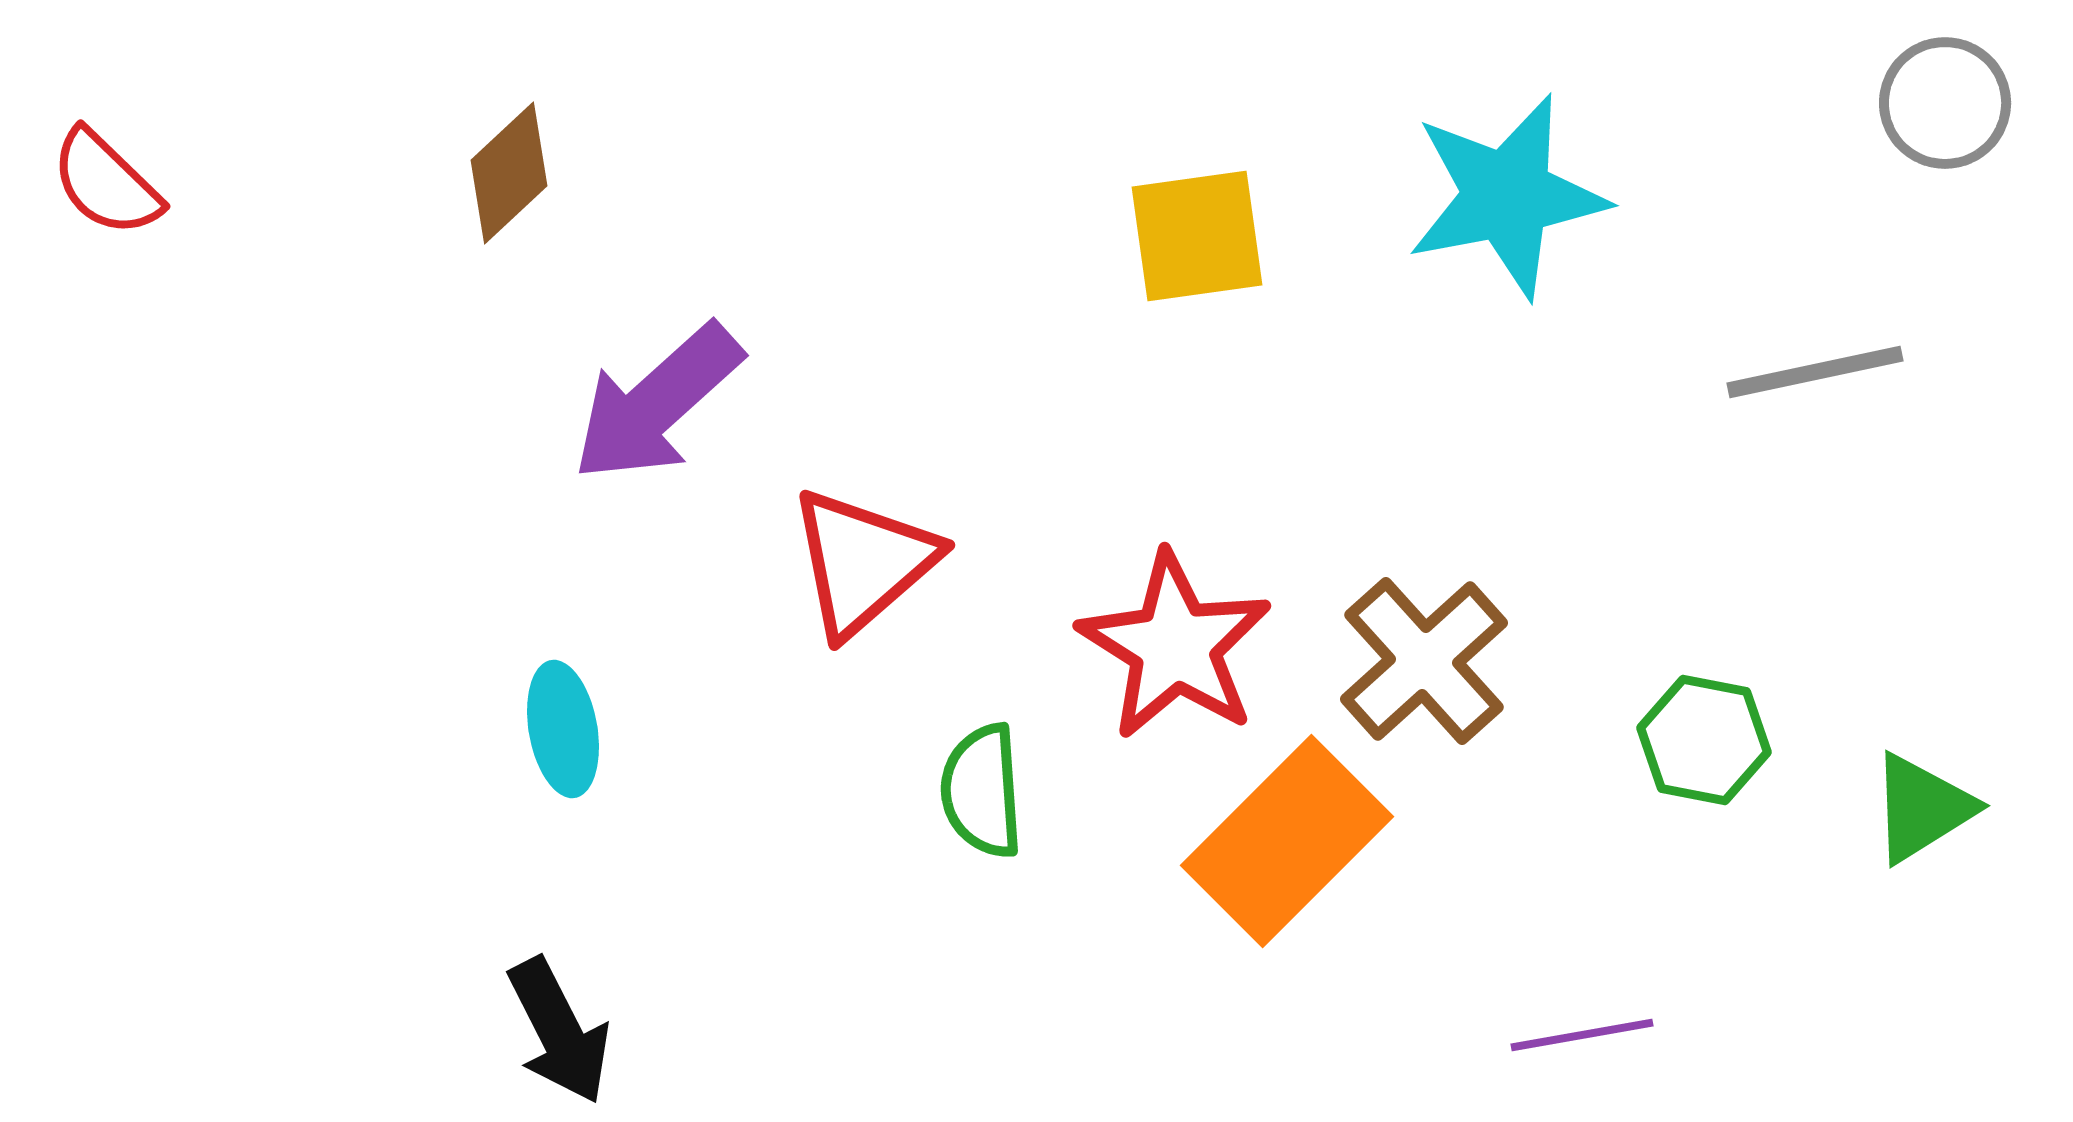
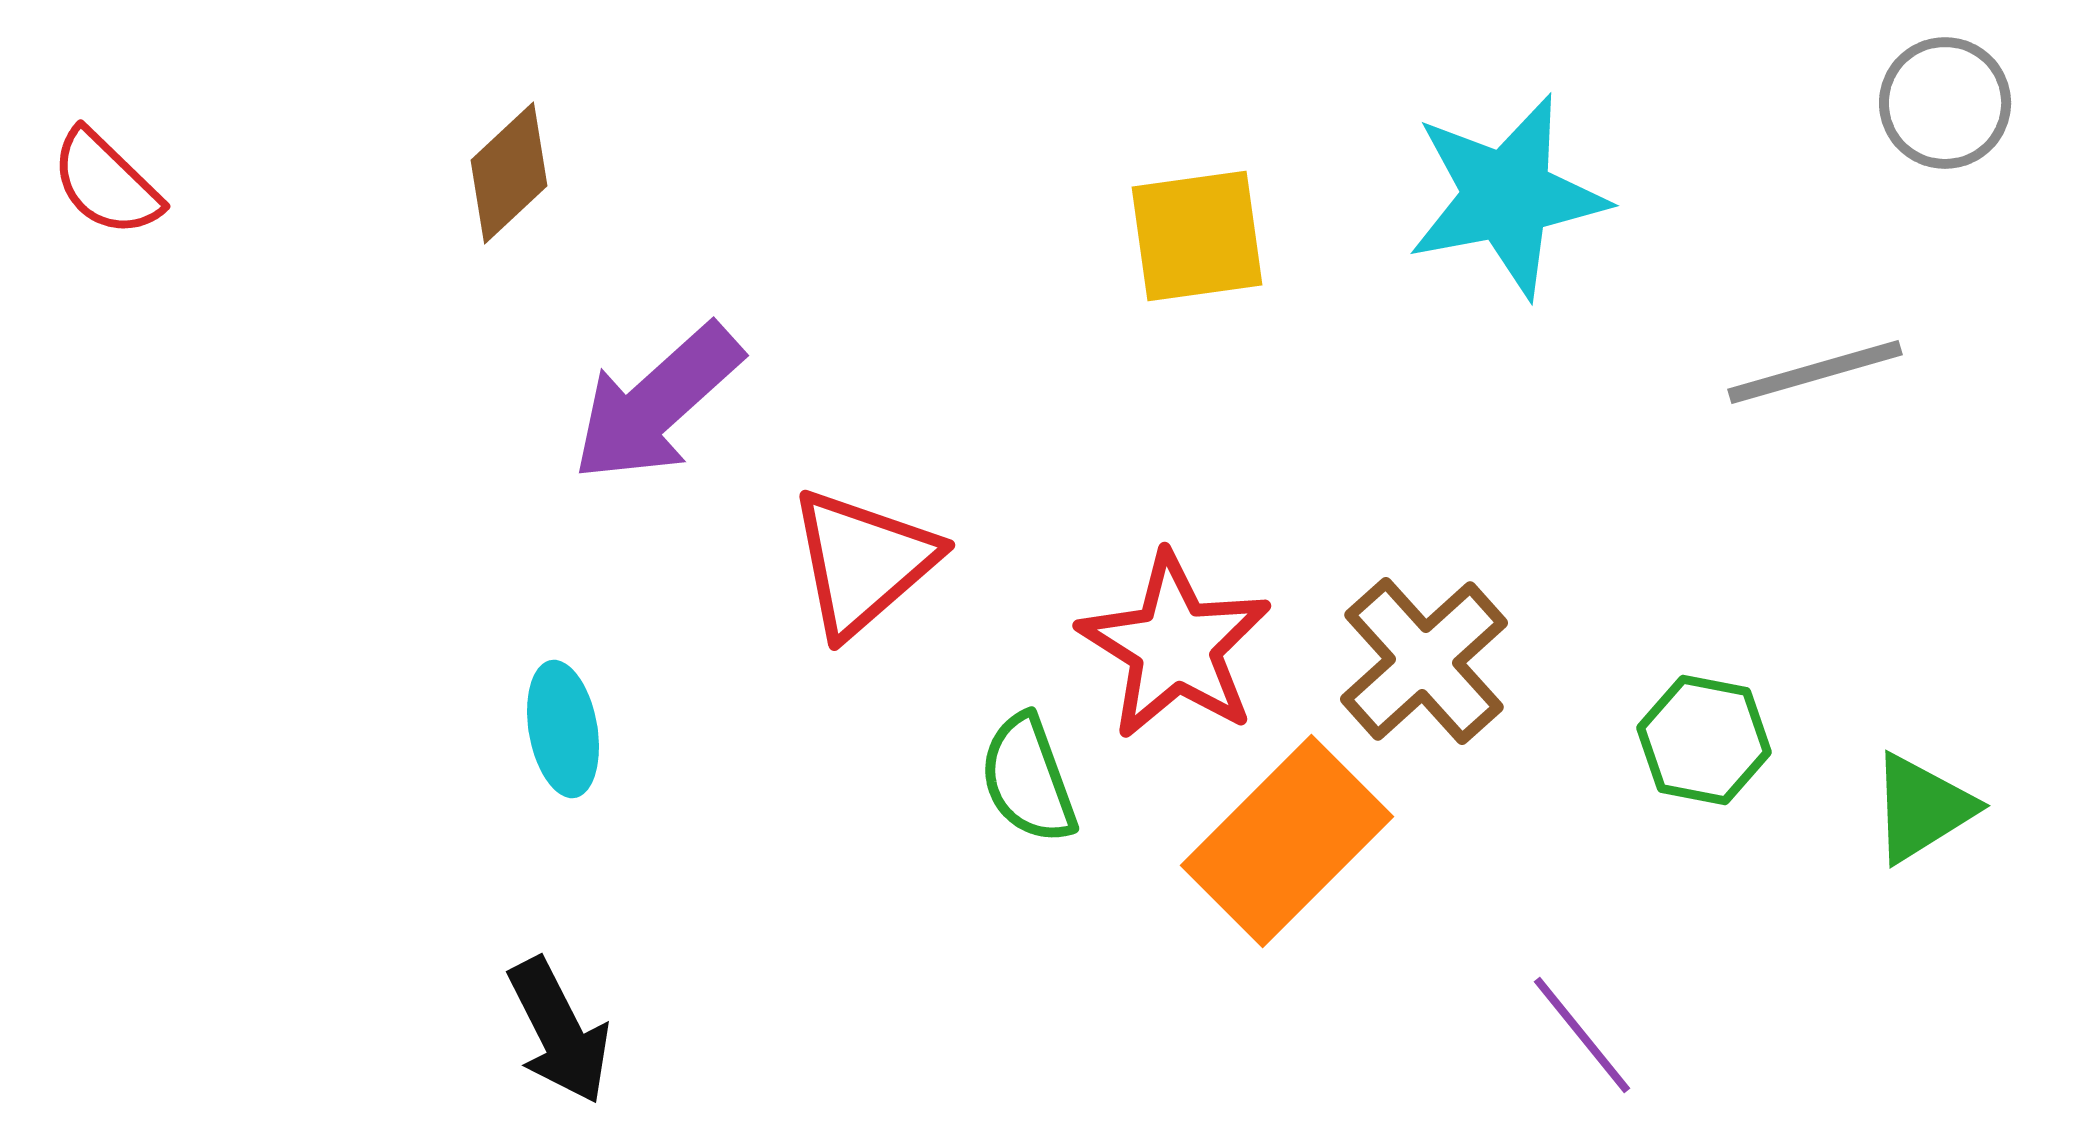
gray line: rotated 4 degrees counterclockwise
green semicircle: moved 46 px right, 12 px up; rotated 16 degrees counterclockwise
purple line: rotated 61 degrees clockwise
